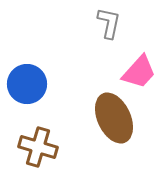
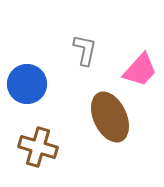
gray L-shape: moved 24 px left, 27 px down
pink trapezoid: moved 1 px right, 2 px up
brown ellipse: moved 4 px left, 1 px up
